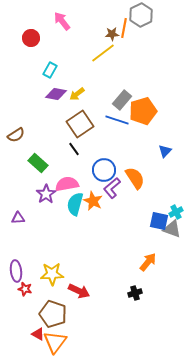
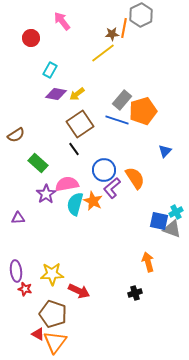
orange arrow: rotated 54 degrees counterclockwise
